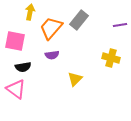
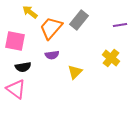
yellow arrow: rotated 63 degrees counterclockwise
yellow cross: rotated 24 degrees clockwise
yellow triangle: moved 7 px up
